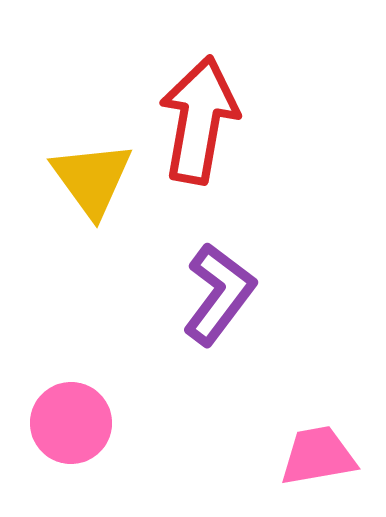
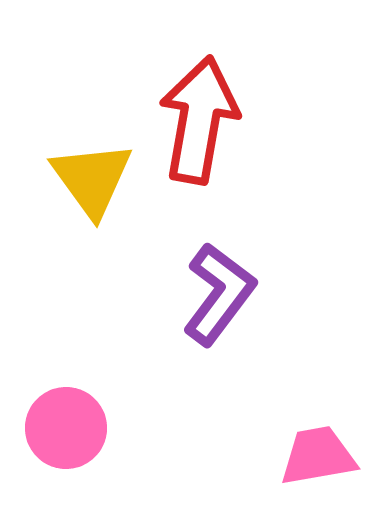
pink circle: moved 5 px left, 5 px down
